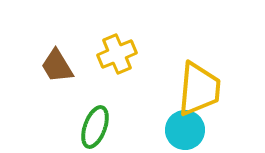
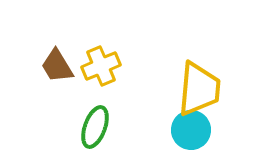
yellow cross: moved 16 px left, 12 px down
cyan circle: moved 6 px right
